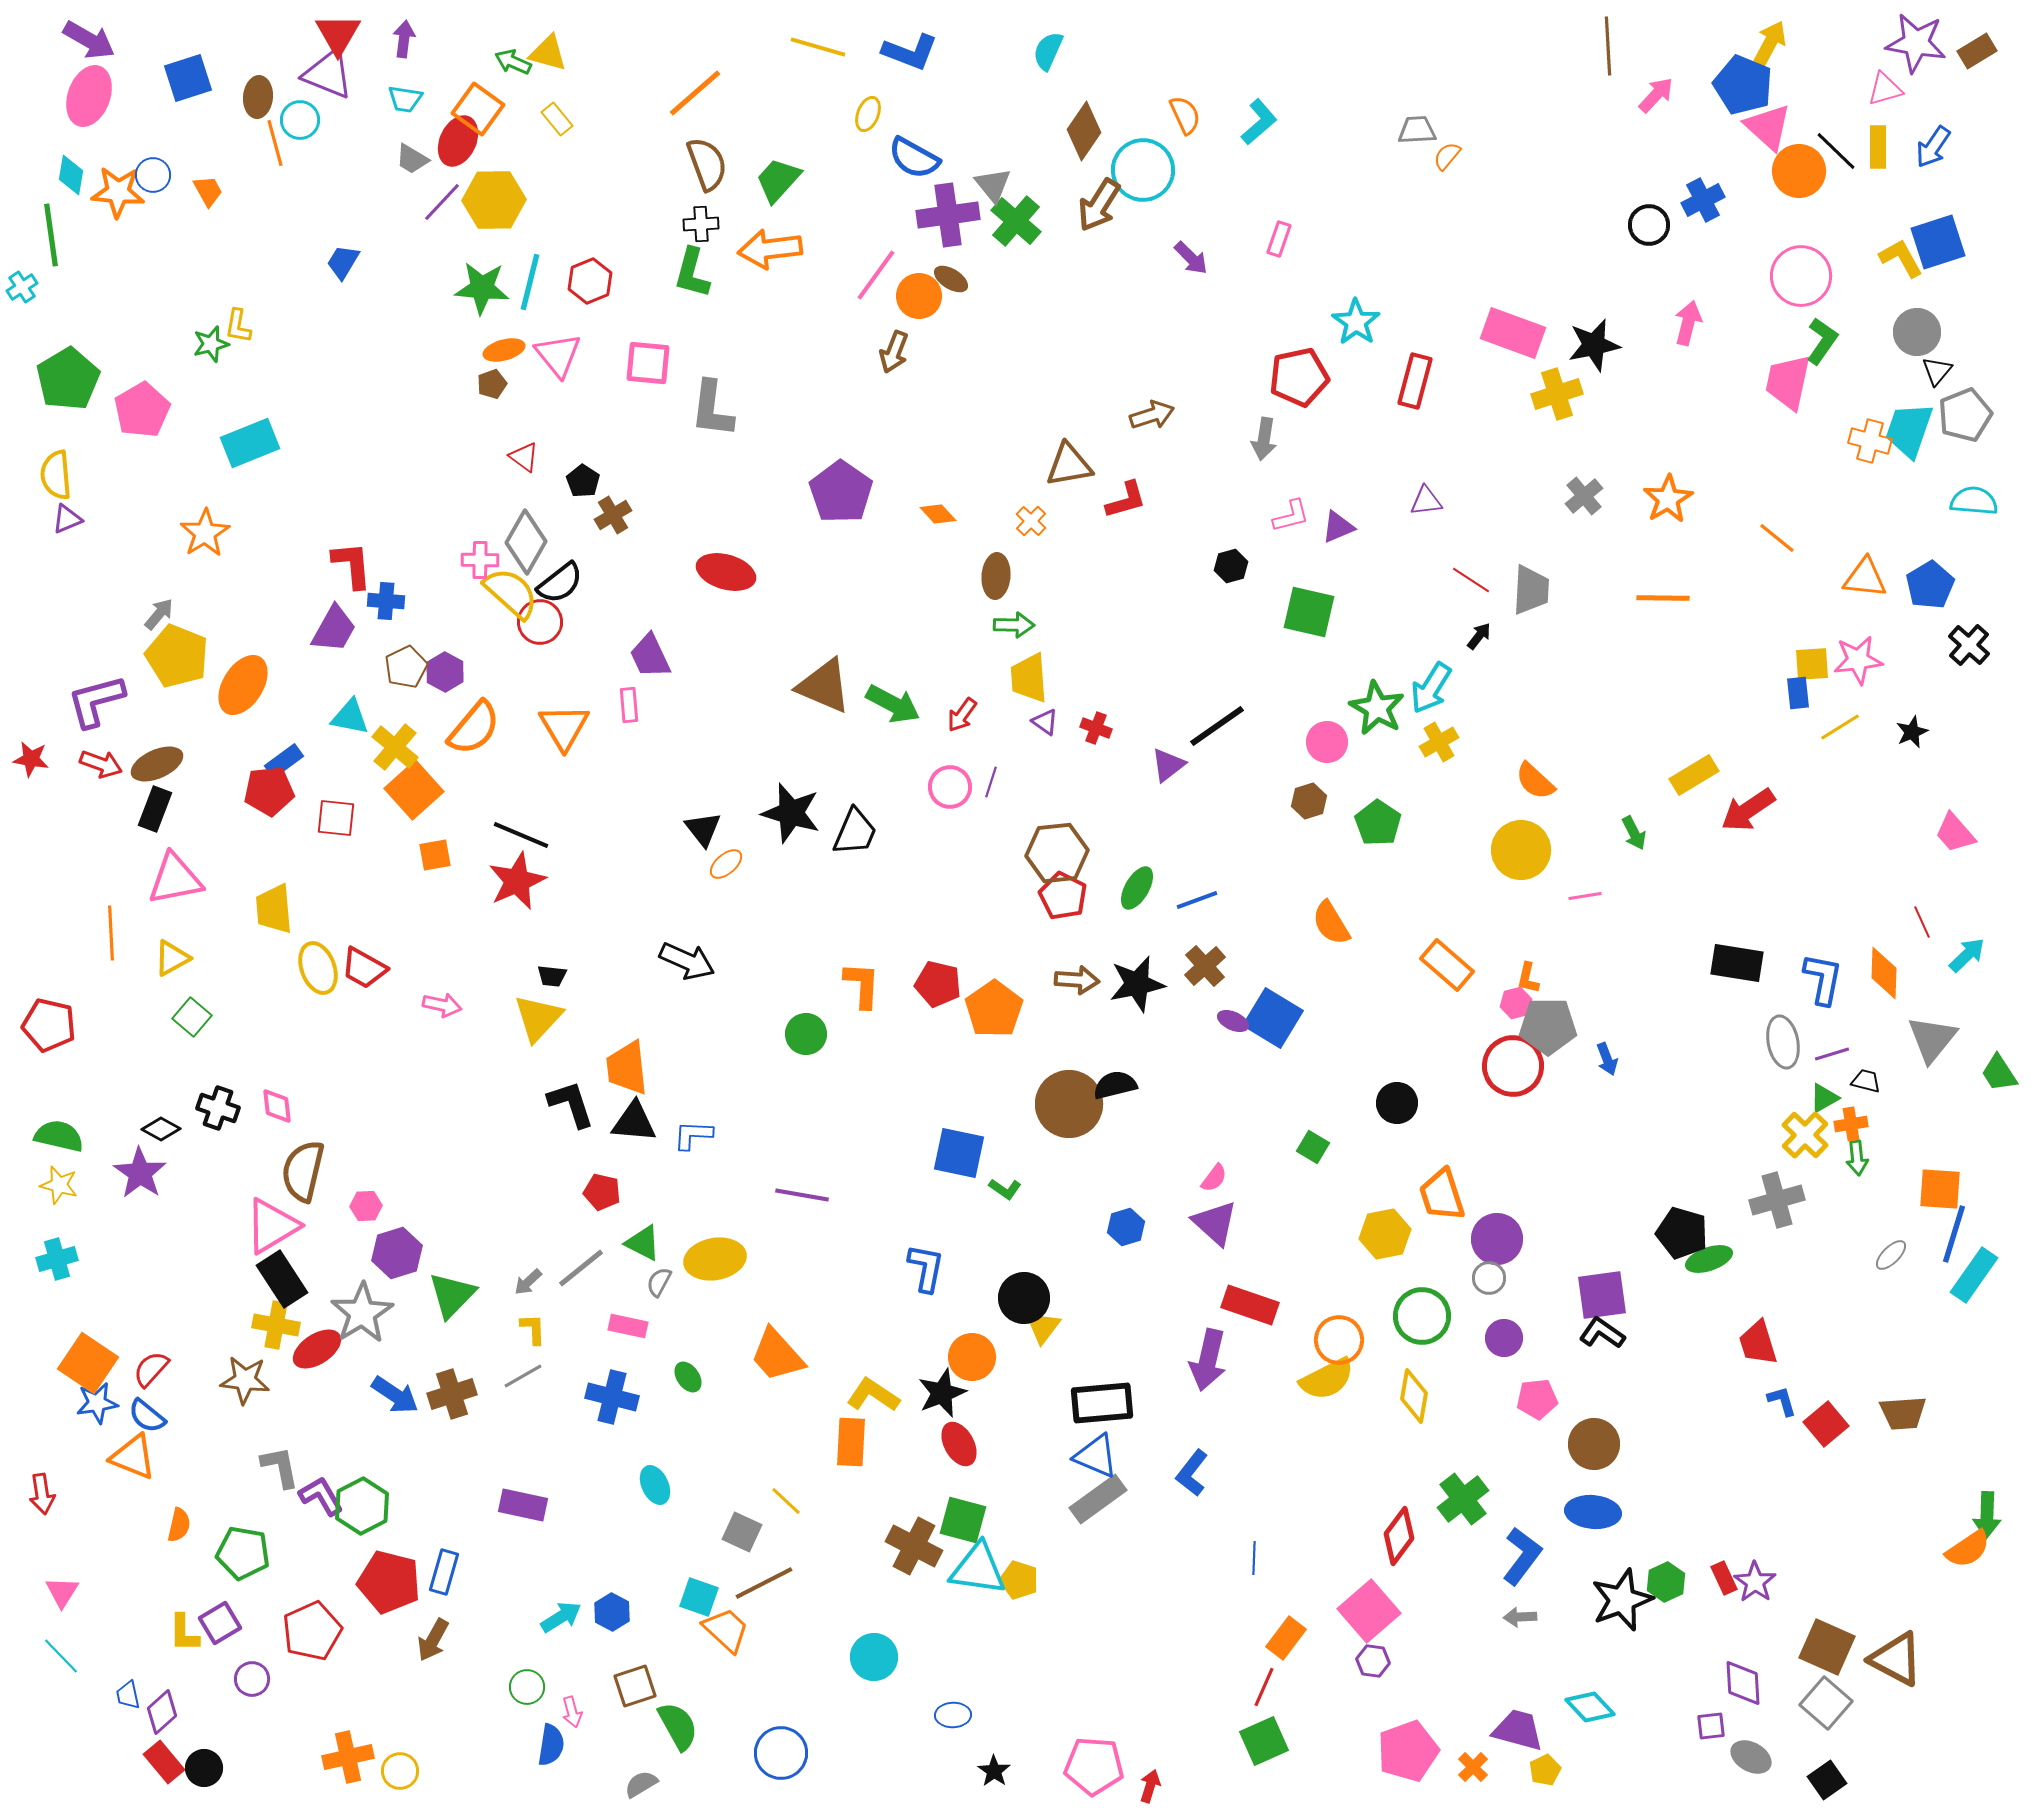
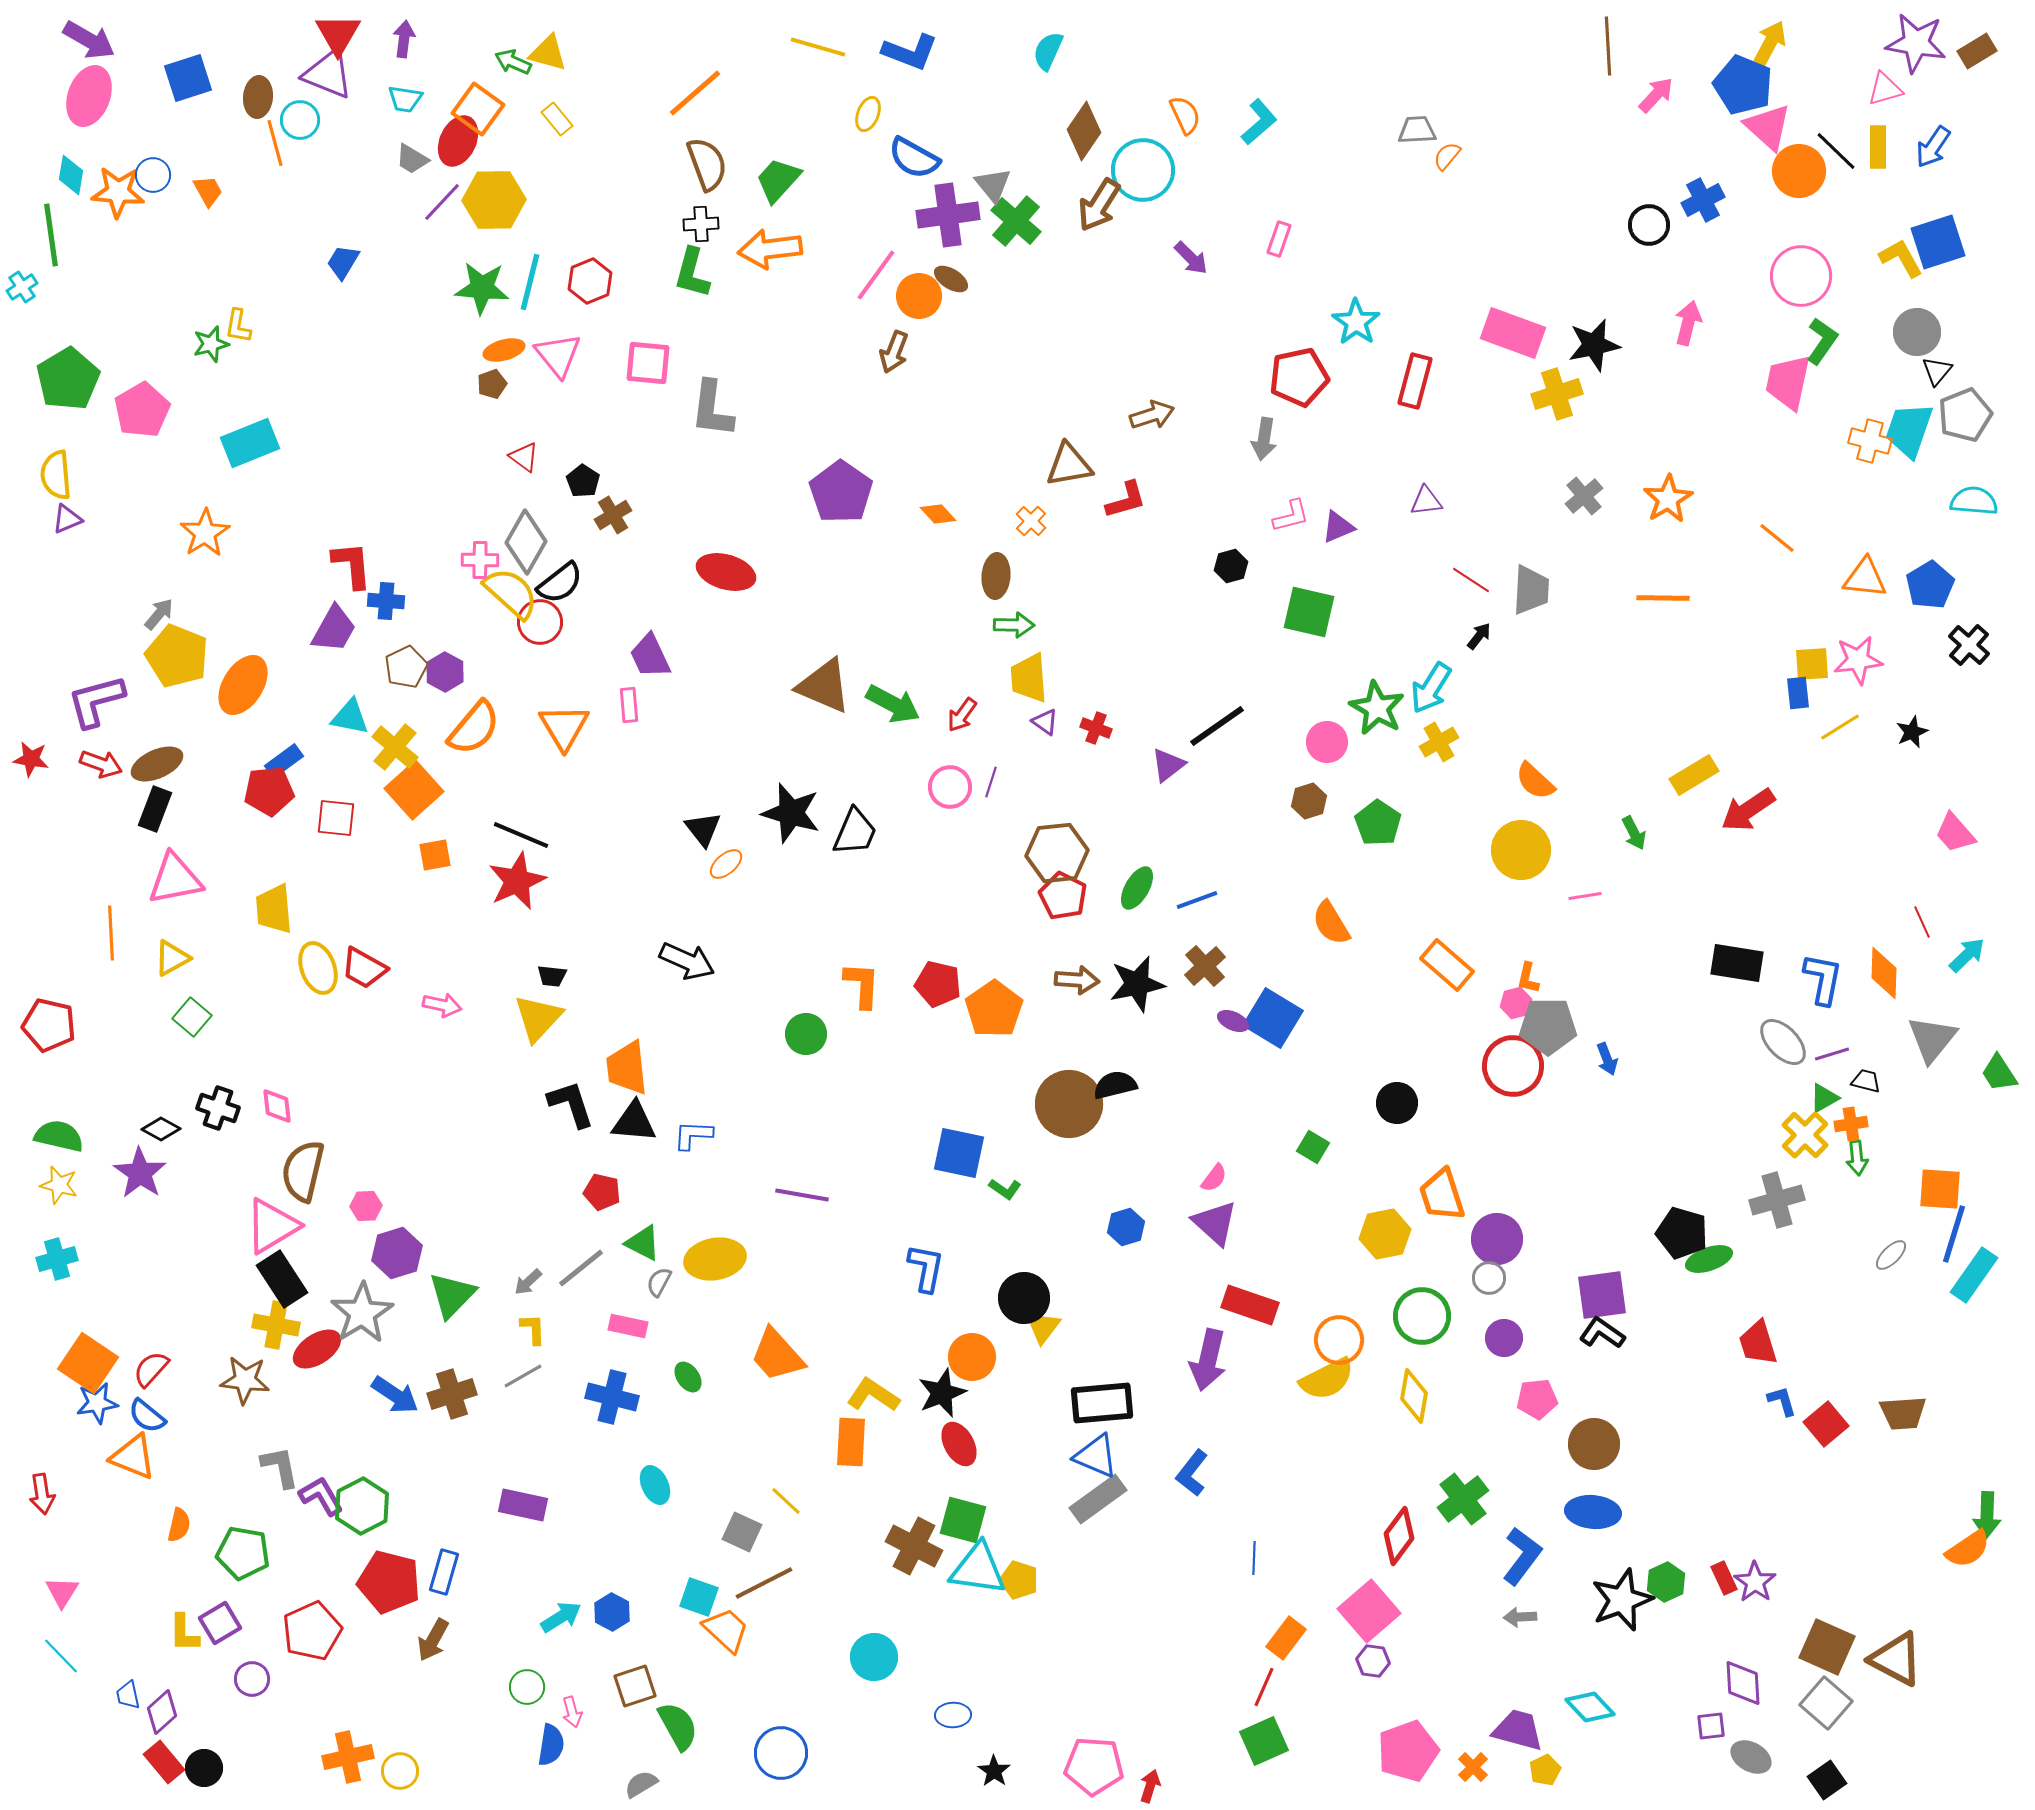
gray ellipse at (1783, 1042): rotated 33 degrees counterclockwise
